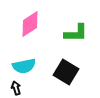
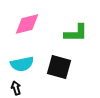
pink diamond: moved 3 px left; rotated 20 degrees clockwise
cyan semicircle: moved 2 px left, 2 px up
black square: moved 7 px left, 5 px up; rotated 15 degrees counterclockwise
